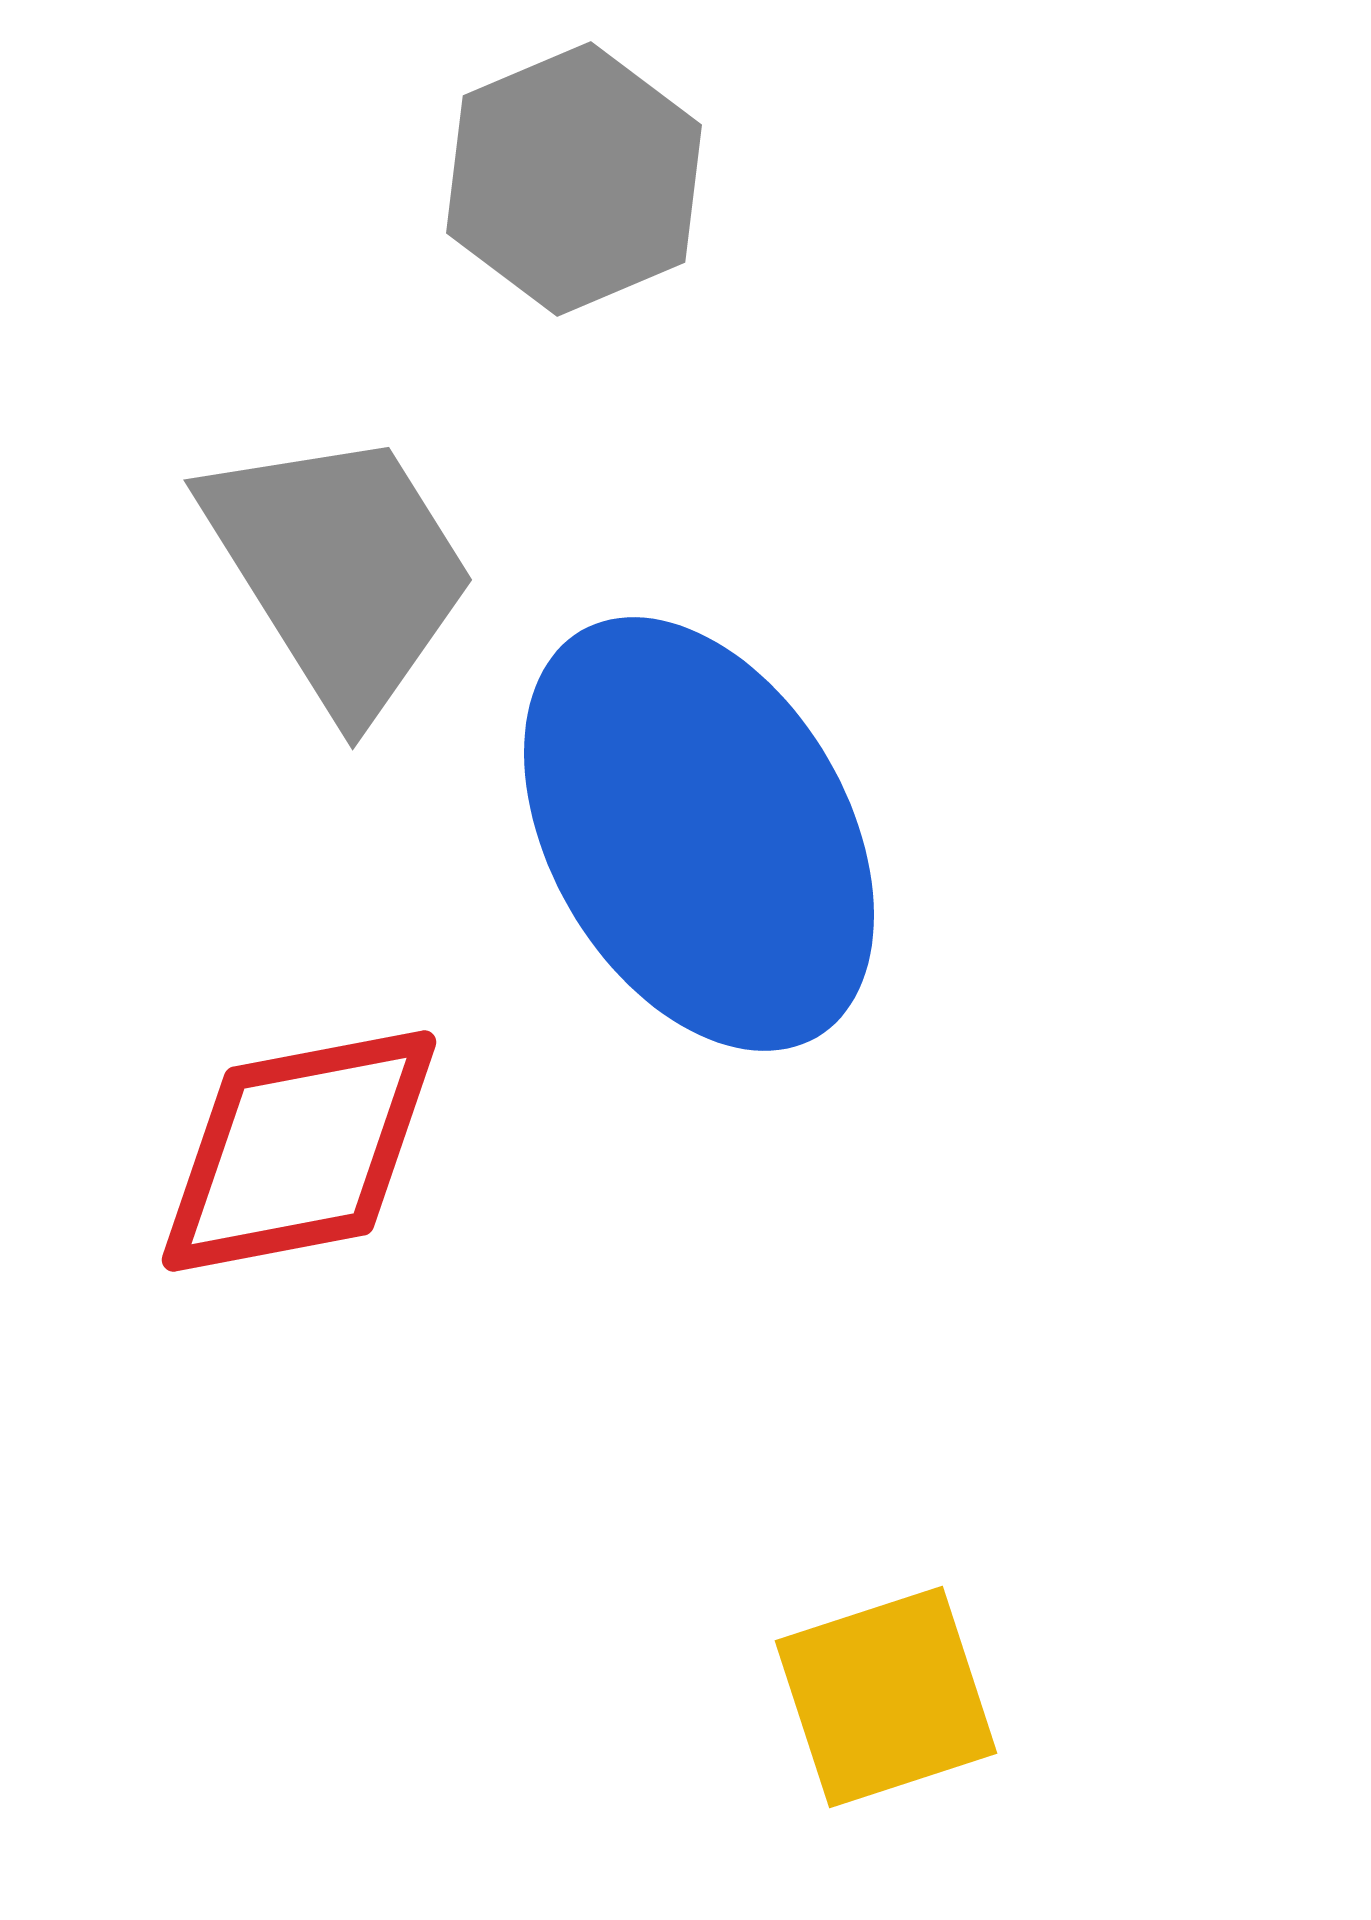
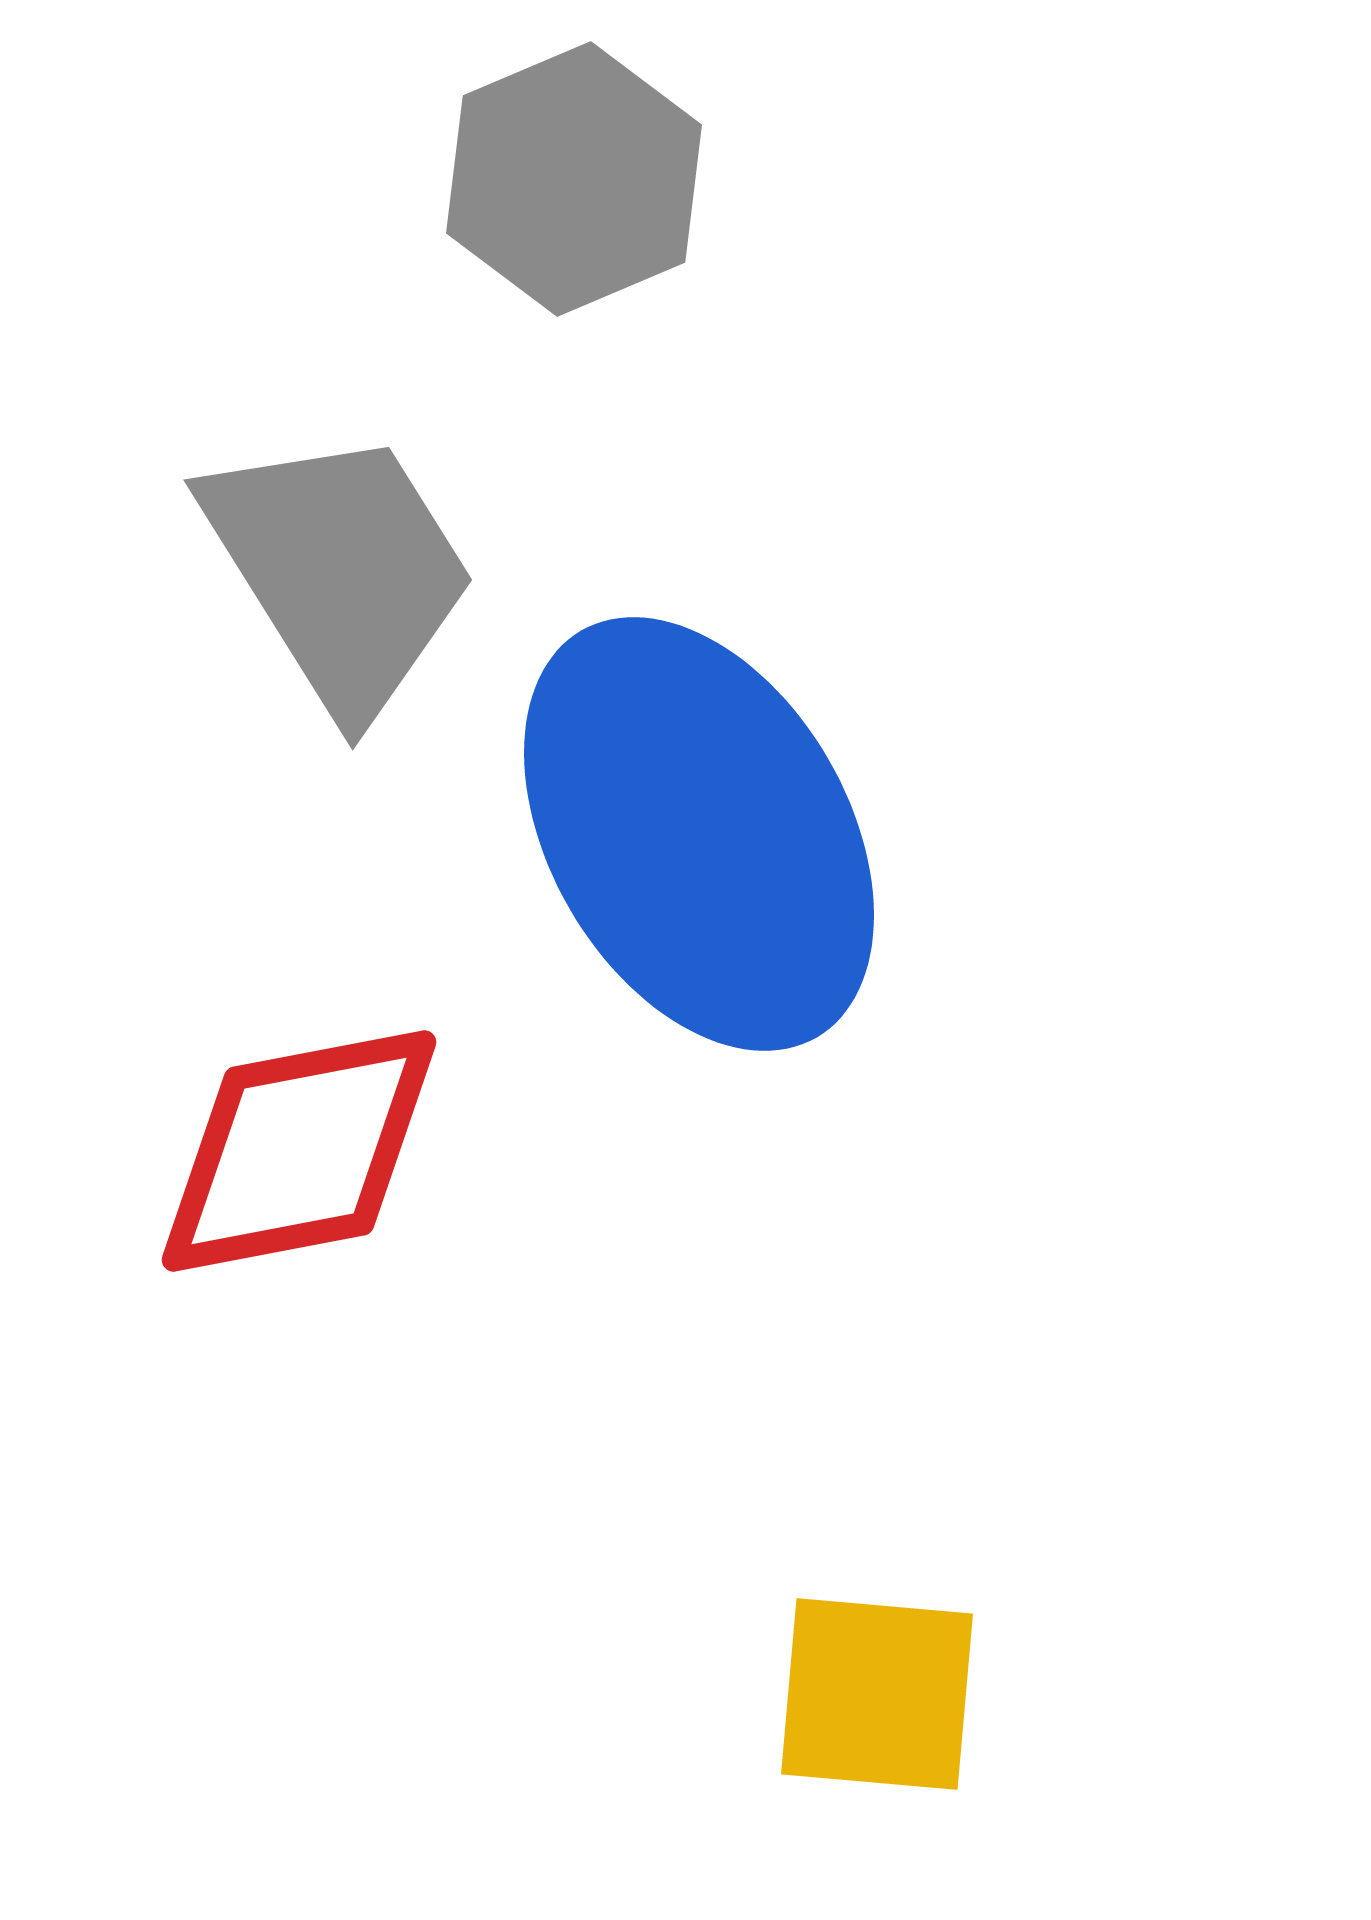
yellow square: moved 9 px left, 3 px up; rotated 23 degrees clockwise
